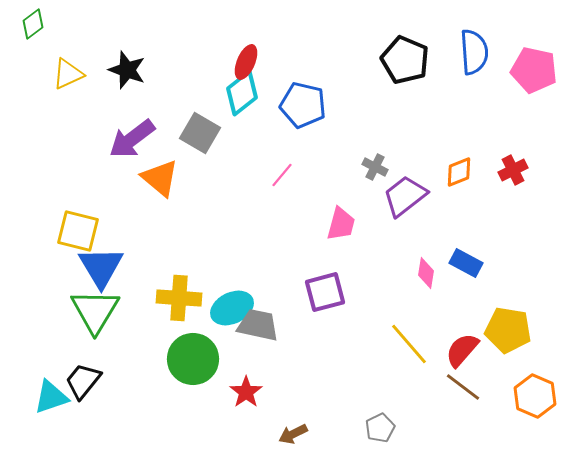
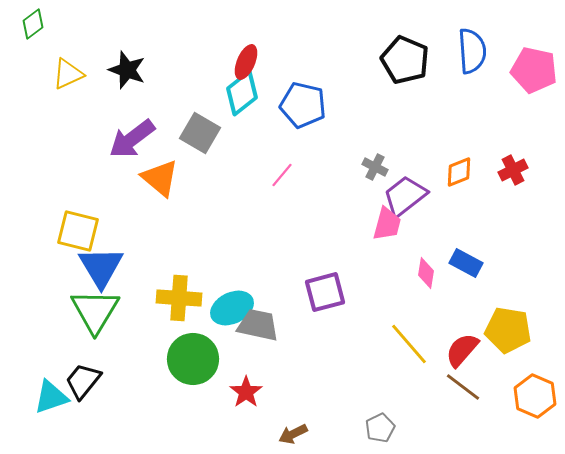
blue semicircle: moved 2 px left, 1 px up
pink trapezoid: moved 46 px right
